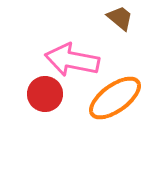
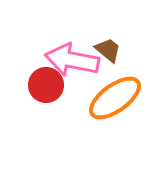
brown trapezoid: moved 12 px left, 32 px down
red circle: moved 1 px right, 9 px up
